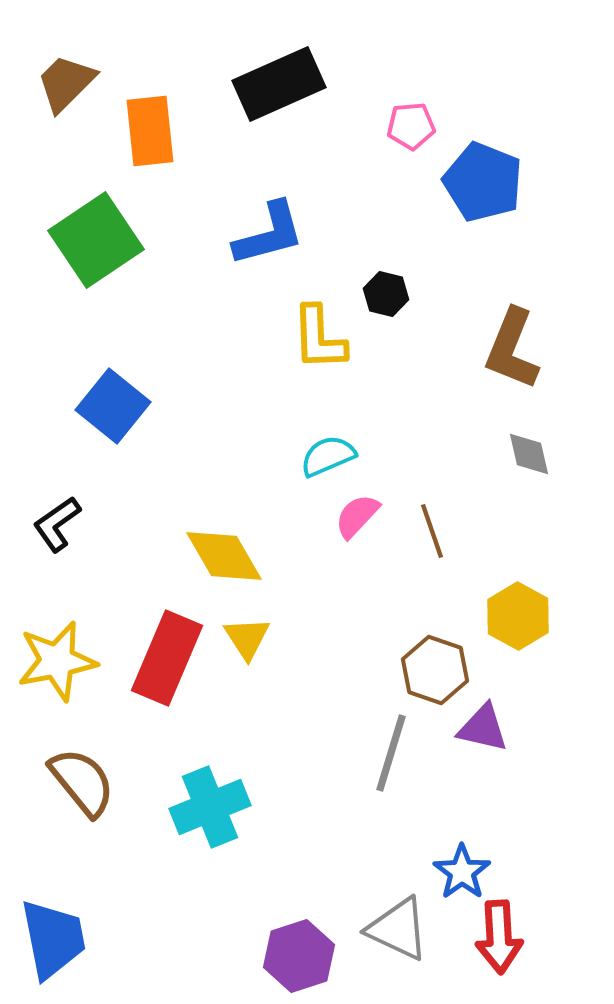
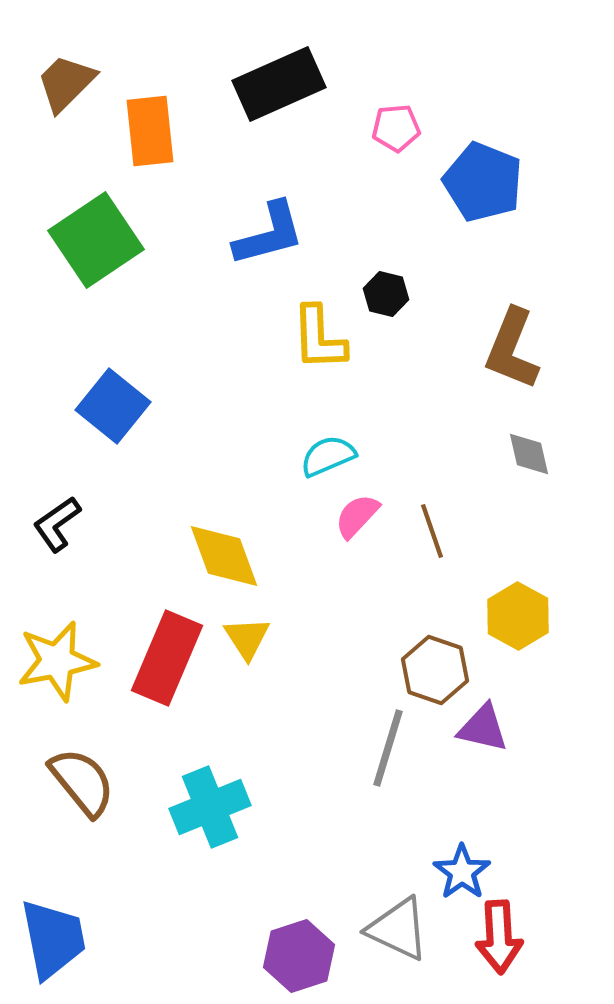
pink pentagon: moved 15 px left, 2 px down
yellow diamond: rotated 10 degrees clockwise
gray line: moved 3 px left, 5 px up
